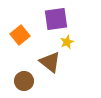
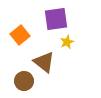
brown triangle: moved 6 px left
